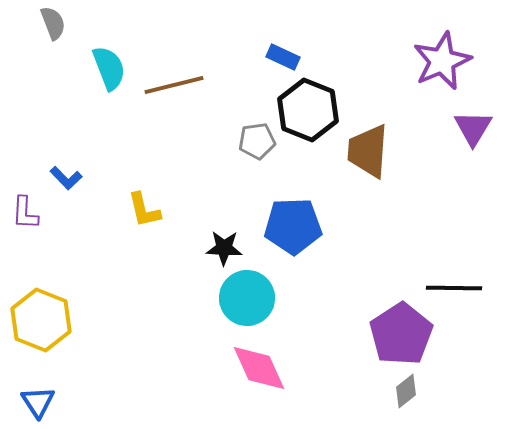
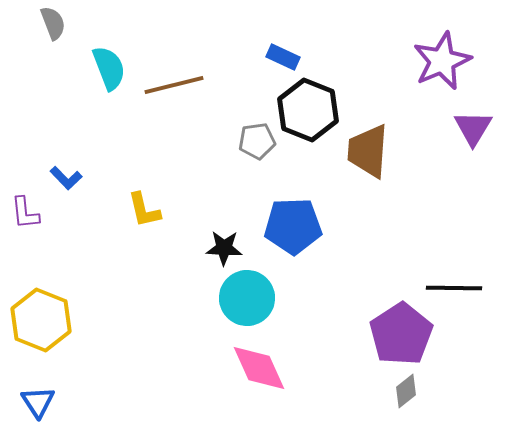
purple L-shape: rotated 9 degrees counterclockwise
